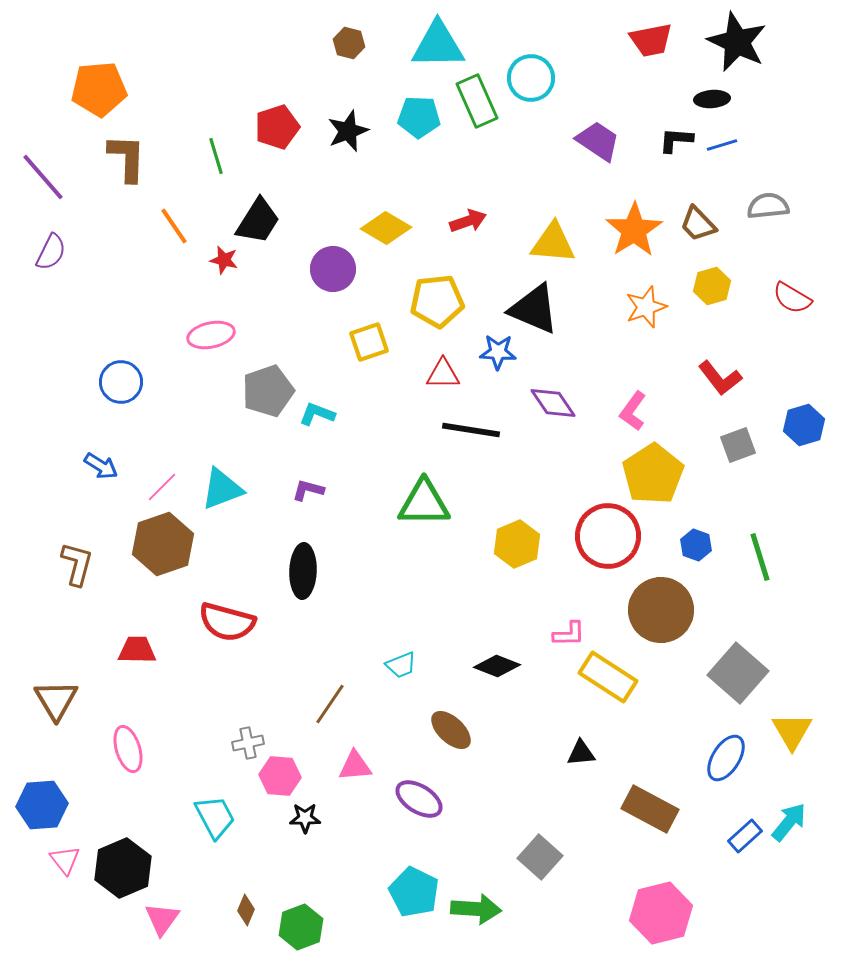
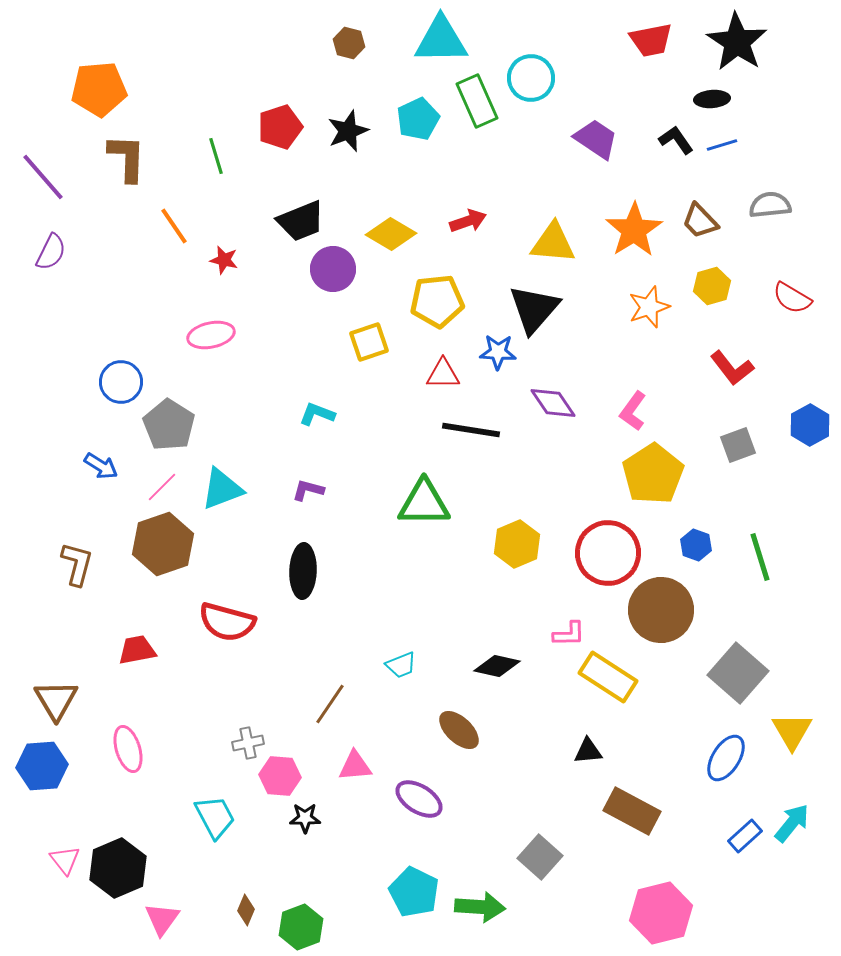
black star at (737, 42): rotated 8 degrees clockwise
cyan triangle at (438, 45): moved 3 px right, 5 px up
cyan pentagon at (419, 117): moved 1 px left, 2 px down; rotated 27 degrees counterclockwise
red pentagon at (277, 127): moved 3 px right
black L-shape at (676, 140): rotated 51 degrees clockwise
purple trapezoid at (598, 141): moved 2 px left, 2 px up
gray semicircle at (768, 206): moved 2 px right, 1 px up
black trapezoid at (258, 221): moved 43 px right; rotated 36 degrees clockwise
brown trapezoid at (698, 224): moved 2 px right, 3 px up
yellow diamond at (386, 228): moved 5 px right, 6 px down
orange star at (646, 307): moved 3 px right
black triangle at (534, 309): rotated 48 degrees clockwise
red L-shape at (720, 378): moved 12 px right, 10 px up
gray pentagon at (268, 391): moved 99 px left, 34 px down; rotated 21 degrees counterclockwise
blue hexagon at (804, 425): moved 6 px right; rotated 12 degrees counterclockwise
red circle at (608, 536): moved 17 px down
red trapezoid at (137, 650): rotated 12 degrees counterclockwise
black diamond at (497, 666): rotated 9 degrees counterclockwise
brown ellipse at (451, 730): moved 8 px right
black triangle at (581, 753): moved 7 px right, 2 px up
blue hexagon at (42, 805): moved 39 px up
brown rectangle at (650, 809): moved 18 px left, 2 px down
cyan arrow at (789, 822): moved 3 px right, 1 px down
black hexagon at (123, 868): moved 5 px left
green arrow at (476, 909): moved 4 px right, 2 px up
